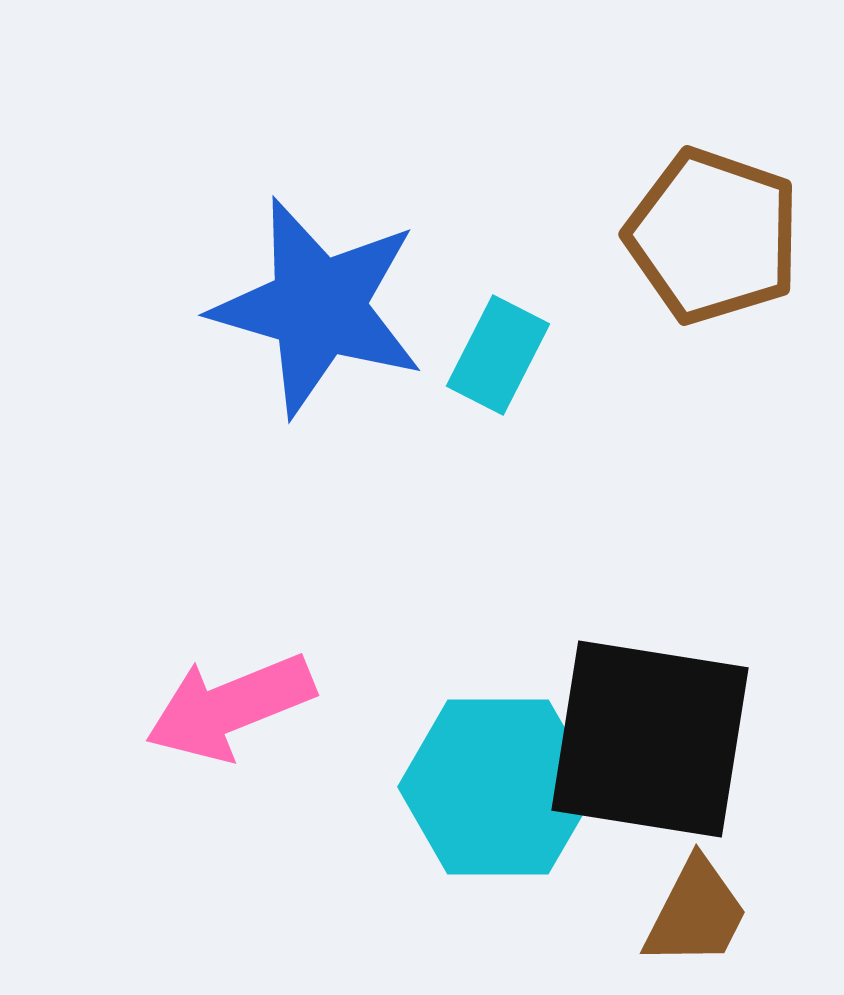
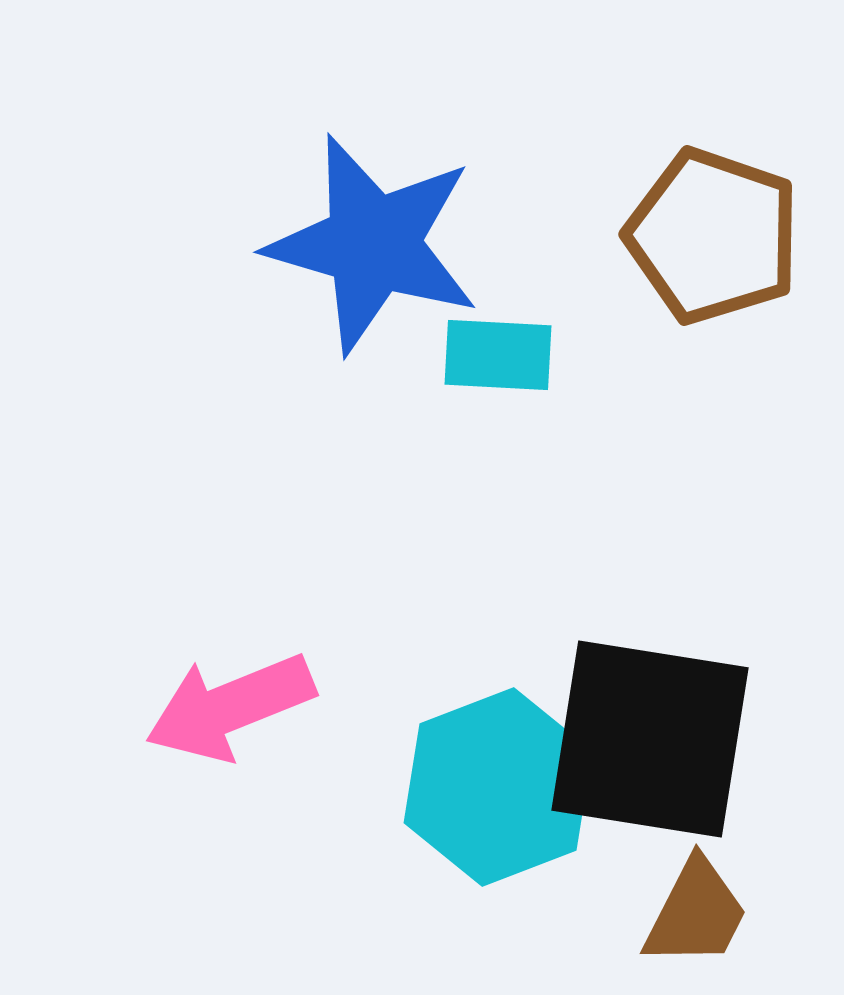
blue star: moved 55 px right, 63 px up
cyan rectangle: rotated 66 degrees clockwise
cyan hexagon: rotated 21 degrees counterclockwise
